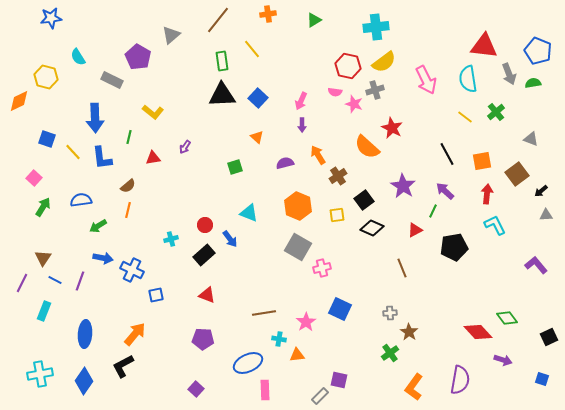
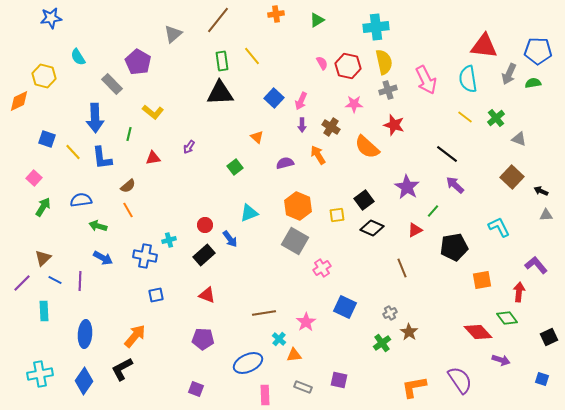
orange cross at (268, 14): moved 8 px right
green triangle at (314, 20): moved 3 px right
gray triangle at (171, 35): moved 2 px right, 1 px up
yellow line at (252, 49): moved 7 px down
blue pentagon at (538, 51): rotated 20 degrees counterclockwise
purple pentagon at (138, 57): moved 5 px down
yellow semicircle at (384, 62): rotated 65 degrees counterclockwise
gray arrow at (509, 74): rotated 45 degrees clockwise
yellow hexagon at (46, 77): moved 2 px left, 1 px up
gray rectangle at (112, 80): moved 4 px down; rotated 20 degrees clockwise
gray cross at (375, 90): moved 13 px right
pink semicircle at (335, 92): moved 13 px left, 29 px up; rotated 128 degrees counterclockwise
black triangle at (222, 95): moved 2 px left, 2 px up
blue square at (258, 98): moved 16 px right
pink star at (354, 104): rotated 18 degrees counterclockwise
green cross at (496, 112): moved 6 px down
red star at (392, 128): moved 2 px right, 3 px up; rotated 10 degrees counterclockwise
green line at (129, 137): moved 3 px up
gray triangle at (531, 139): moved 12 px left
purple arrow at (185, 147): moved 4 px right
black line at (447, 154): rotated 25 degrees counterclockwise
orange square at (482, 161): moved 119 px down
green square at (235, 167): rotated 21 degrees counterclockwise
brown square at (517, 174): moved 5 px left, 3 px down; rotated 10 degrees counterclockwise
brown cross at (338, 176): moved 7 px left, 49 px up; rotated 24 degrees counterclockwise
purple star at (403, 186): moved 4 px right, 1 px down
purple arrow at (445, 191): moved 10 px right, 6 px up
black arrow at (541, 191): rotated 64 degrees clockwise
red arrow at (487, 194): moved 32 px right, 98 px down
orange line at (128, 210): rotated 42 degrees counterclockwise
green line at (433, 211): rotated 16 degrees clockwise
cyan triangle at (249, 213): rotated 42 degrees counterclockwise
cyan L-shape at (495, 225): moved 4 px right, 2 px down
green arrow at (98, 226): rotated 48 degrees clockwise
cyan cross at (171, 239): moved 2 px left, 1 px down
gray square at (298, 247): moved 3 px left, 6 px up
brown triangle at (43, 258): rotated 12 degrees clockwise
blue arrow at (103, 258): rotated 18 degrees clockwise
pink cross at (322, 268): rotated 18 degrees counterclockwise
blue cross at (132, 270): moved 13 px right, 14 px up; rotated 15 degrees counterclockwise
purple line at (80, 281): rotated 18 degrees counterclockwise
purple line at (22, 283): rotated 18 degrees clockwise
blue square at (340, 309): moved 5 px right, 2 px up
cyan rectangle at (44, 311): rotated 24 degrees counterclockwise
gray cross at (390, 313): rotated 24 degrees counterclockwise
orange arrow at (135, 334): moved 2 px down
cyan cross at (279, 339): rotated 32 degrees clockwise
green cross at (390, 353): moved 8 px left, 10 px up
orange triangle at (297, 355): moved 3 px left
purple arrow at (503, 360): moved 2 px left
black L-shape at (123, 366): moved 1 px left, 3 px down
purple semicircle at (460, 380): rotated 44 degrees counterclockwise
orange L-shape at (414, 387): rotated 44 degrees clockwise
purple square at (196, 389): rotated 21 degrees counterclockwise
pink rectangle at (265, 390): moved 5 px down
gray rectangle at (320, 396): moved 17 px left, 9 px up; rotated 66 degrees clockwise
